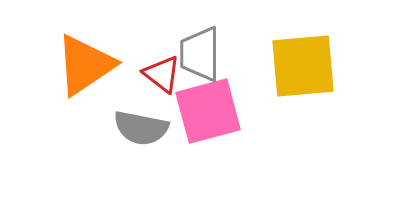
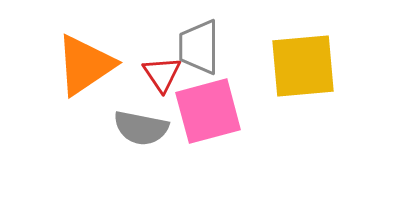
gray trapezoid: moved 1 px left, 7 px up
red triangle: rotated 18 degrees clockwise
